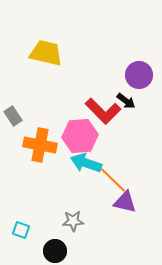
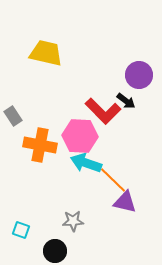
pink hexagon: rotated 8 degrees clockwise
